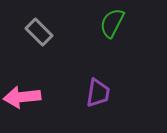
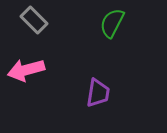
gray rectangle: moved 5 px left, 12 px up
pink arrow: moved 4 px right, 27 px up; rotated 9 degrees counterclockwise
